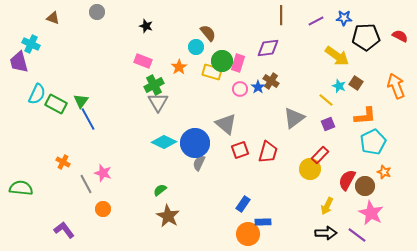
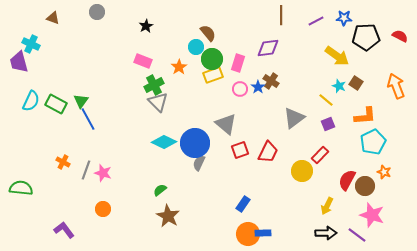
black star at (146, 26): rotated 24 degrees clockwise
green circle at (222, 61): moved 10 px left, 2 px up
yellow rectangle at (212, 72): moved 1 px right, 3 px down; rotated 36 degrees counterclockwise
cyan semicircle at (37, 94): moved 6 px left, 7 px down
gray triangle at (158, 102): rotated 15 degrees counterclockwise
red trapezoid at (268, 152): rotated 10 degrees clockwise
yellow circle at (310, 169): moved 8 px left, 2 px down
gray line at (86, 184): moved 14 px up; rotated 48 degrees clockwise
pink star at (371, 213): moved 1 px right, 2 px down; rotated 10 degrees counterclockwise
blue rectangle at (263, 222): moved 11 px down
